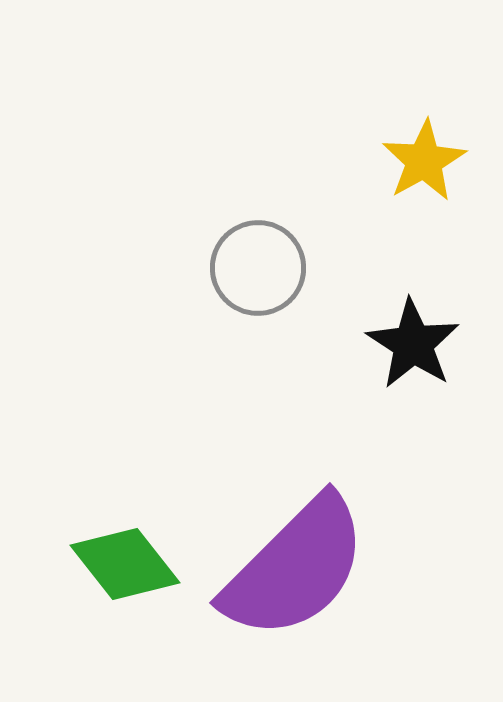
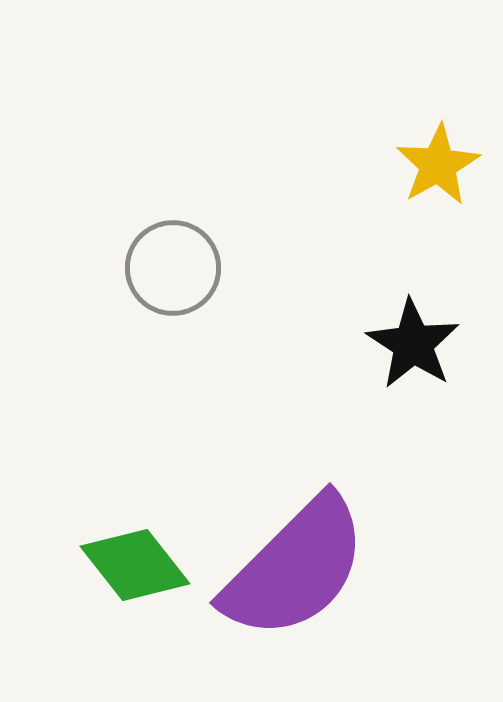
yellow star: moved 14 px right, 4 px down
gray circle: moved 85 px left
green diamond: moved 10 px right, 1 px down
